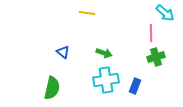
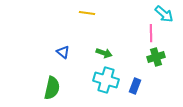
cyan arrow: moved 1 px left, 1 px down
cyan cross: rotated 25 degrees clockwise
